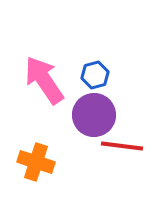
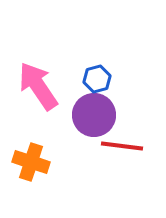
blue hexagon: moved 2 px right, 4 px down
pink arrow: moved 6 px left, 6 px down
orange cross: moved 5 px left
